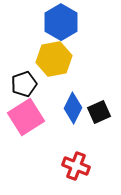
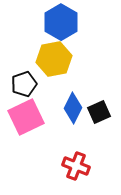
pink square: rotated 6 degrees clockwise
